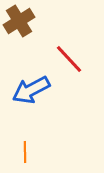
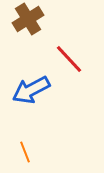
brown cross: moved 9 px right, 2 px up
orange line: rotated 20 degrees counterclockwise
